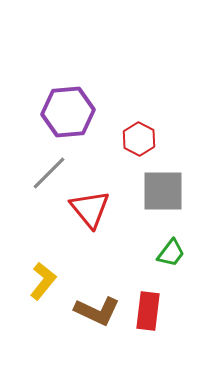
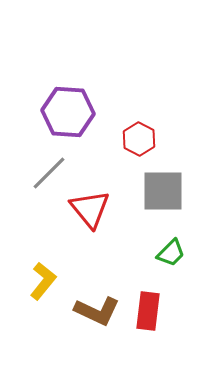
purple hexagon: rotated 9 degrees clockwise
green trapezoid: rotated 8 degrees clockwise
